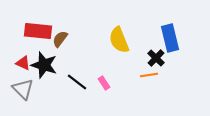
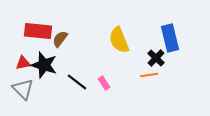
red triangle: rotated 35 degrees counterclockwise
